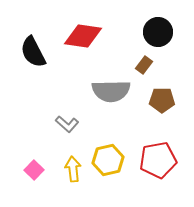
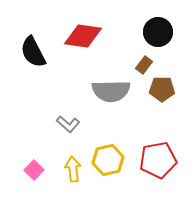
brown pentagon: moved 11 px up
gray L-shape: moved 1 px right
